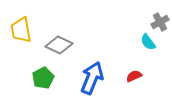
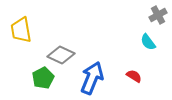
gray cross: moved 2 px left, 7 px up
gray diamond: moved 2 px right, 10 px down
red semicircle: rotated 56 degrees clockwise
